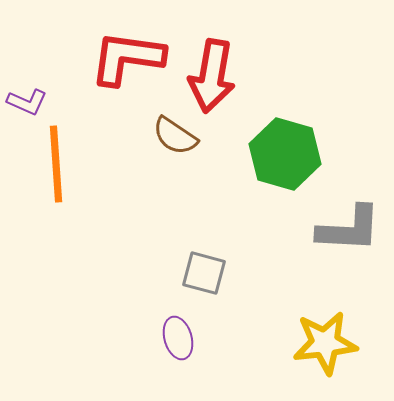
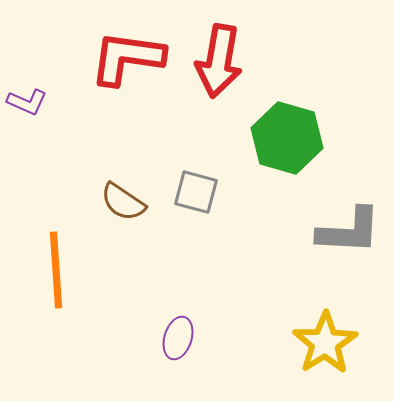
red arrow: moved 7 px right, 15 px up
brown semicircle: moved 52 px left, 66 px down
green hexagon: moved 2 px right, 16 px up
orange line: moved 106 px down
gray L-shape: moved 2 px down
gray square: moved 8 px left, 81 px up
purple ellipse: rotated 33 degrees clockwise
yellow star: rotated 26 degrees counterclockwise
